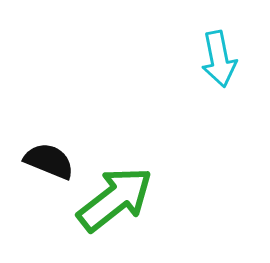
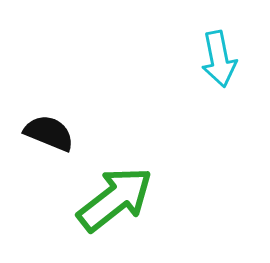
black semicircle: moved 28 px up
